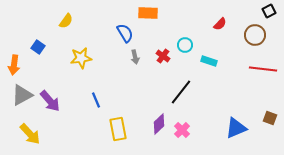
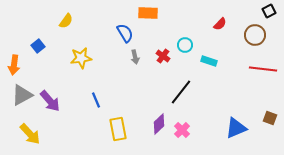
blue square: moved 1 px up; rotated 16 degrees clockwise
